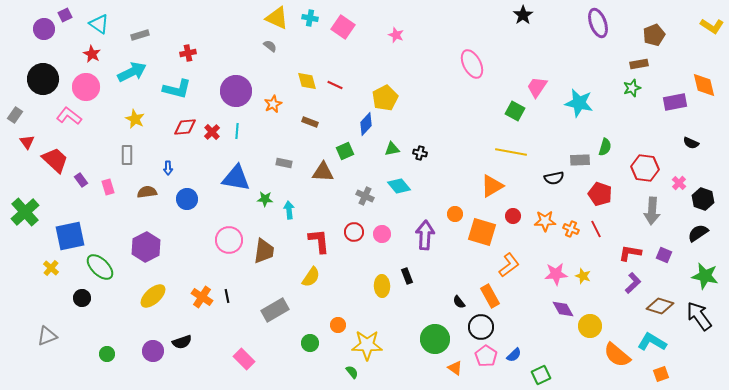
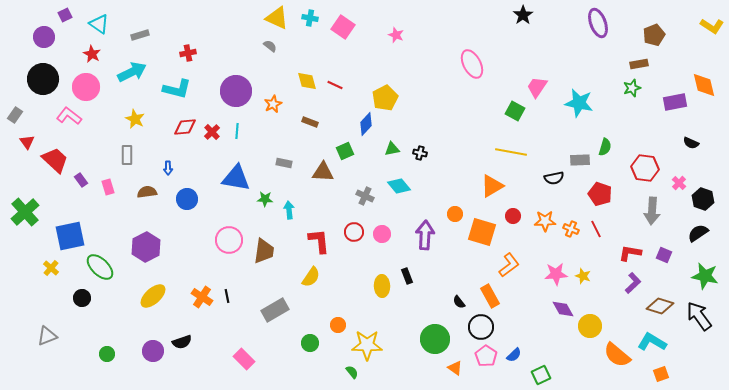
purple circle at (44, 29): moved 8 px down
